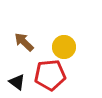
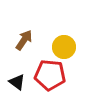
brown arrow: moved 2 px up; rotated 80 degrees clockwise
red pentagon: rotated 12 degrees clockwise
